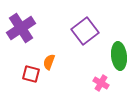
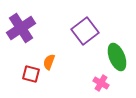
green ellipse: moved 2 px left, 1 px down; rotated 16 degrees counterclockwise
